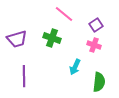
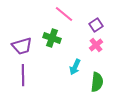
purple trapezoid: moved 5 px right, 7 px down
pink cross: moved 2 px right; rotated 32 degrees clockwise
purple line: moved 1 px left, 1 px up
green semicircle: moved 2 px left
